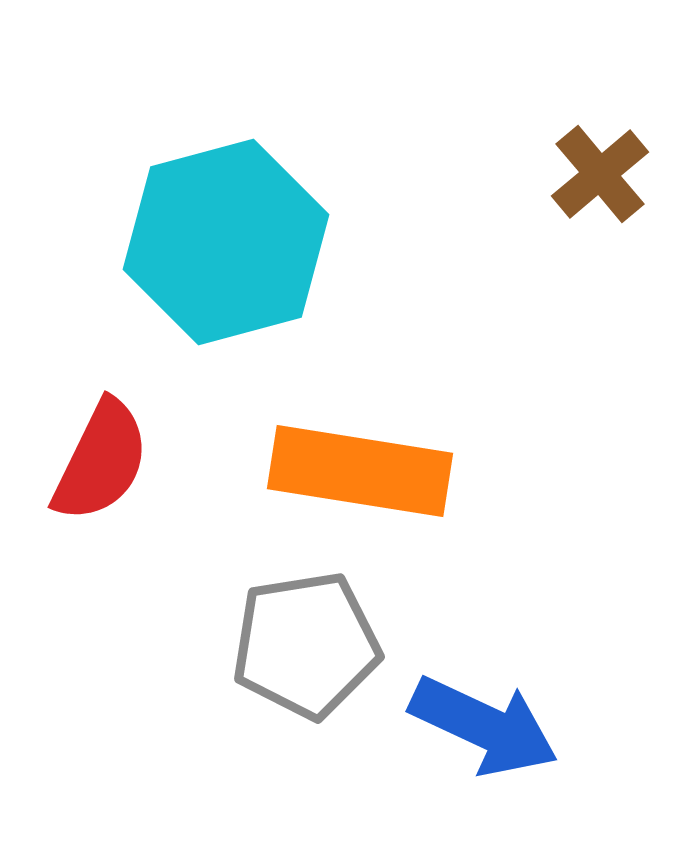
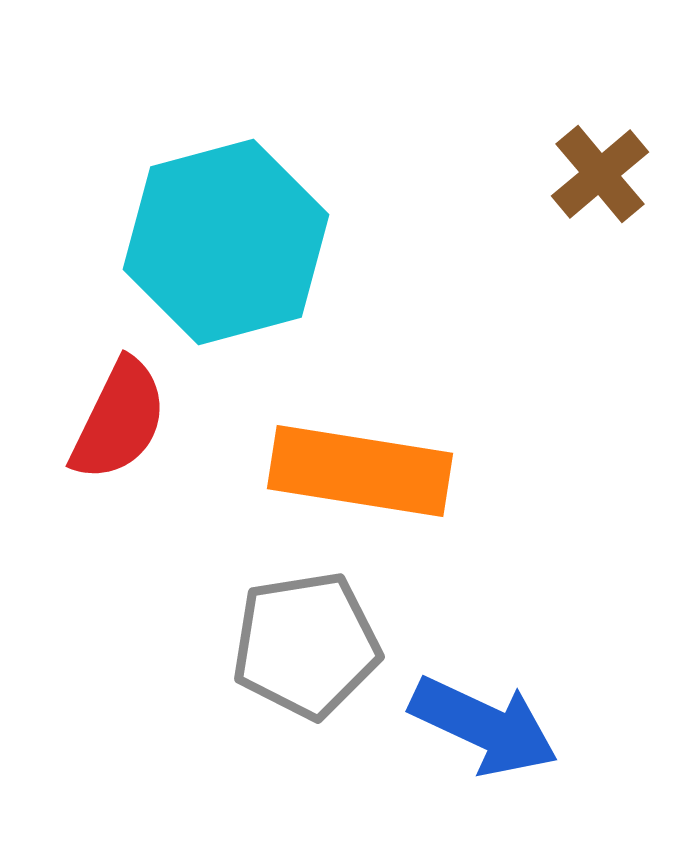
red semicircle: moved 18 px right, 41 px up
